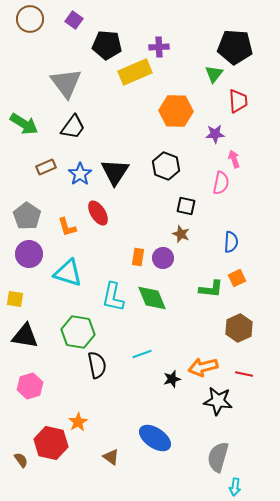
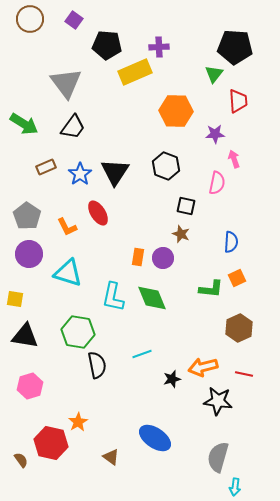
pink semicircle at (221, 183): moved 4 px left
orange L-shape at (67, 227): rotated 10 degrees counterclockwise
